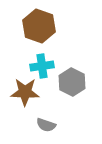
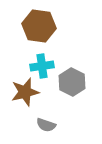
brown hexagon: rotated 12 degrees counterclockwise
brown star: rotated 16 degrees counterclockwise
